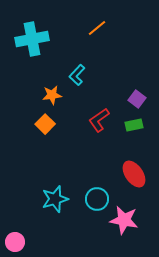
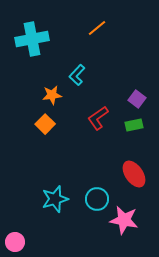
red L-shape: moved 1 px left, 2 px up
